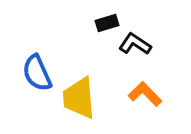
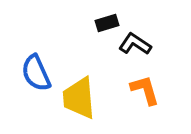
blue semicircle: moved 1 px left
orange L-shape: moved 4 px up; rotated 28 degrees clockwise
